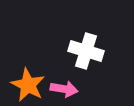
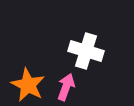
pink arrow: moved 2 px right, 2 px up; rotated 80 degrees counterclockwise
